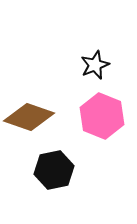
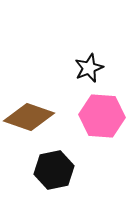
black star: moved 6 px left, 3 px down
pink hexagon: rotated 18 degrees counterclockwise
